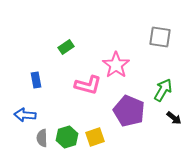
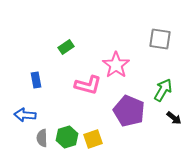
gray square: moved 2 px down
yellow square: moved 2 px left, 2 px down
